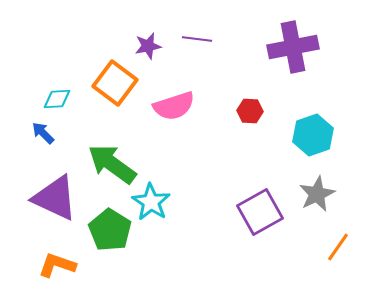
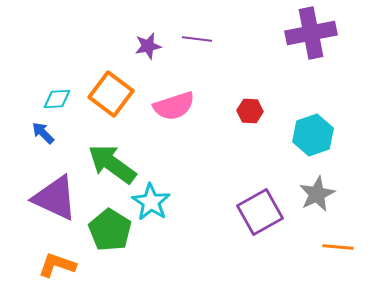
purple cross: moved 18 px right, 14 px up
orange square: moved 4 px left, 11 px down
orange line: rotated 60 degrees clockwise
